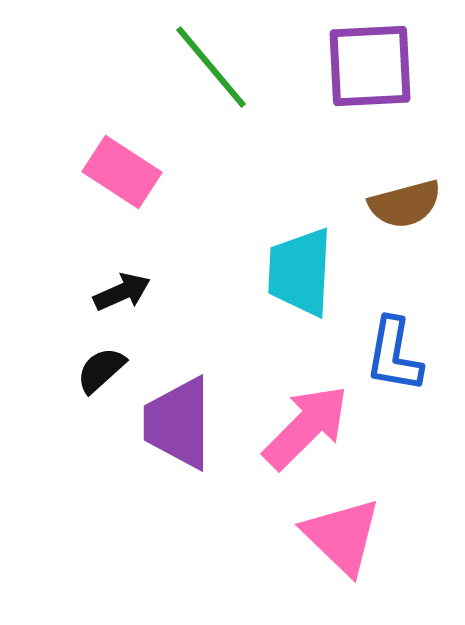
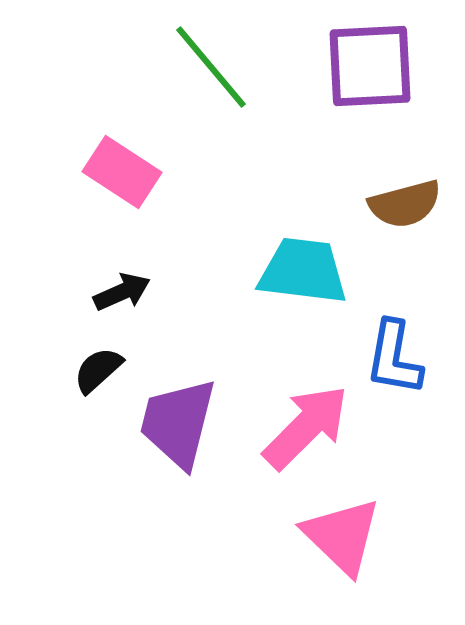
cyan trapezoid: moved 3 px right, 1 px up; rotated 94 degrees clockwise
blue L-shape: moved 3 px down
black semicircle: moved 3 px left
purple trapezoid: rotated 14 degrees clockwise
